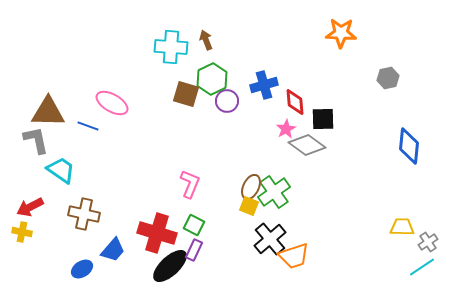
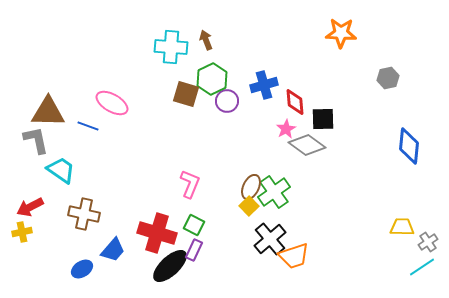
yellow square: rotated 24 degrees clockwise
yellow cross: rotated 24 degrees counterclockwise
